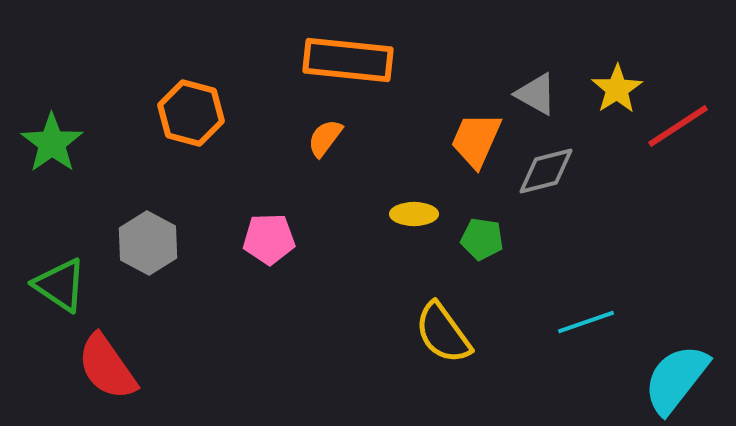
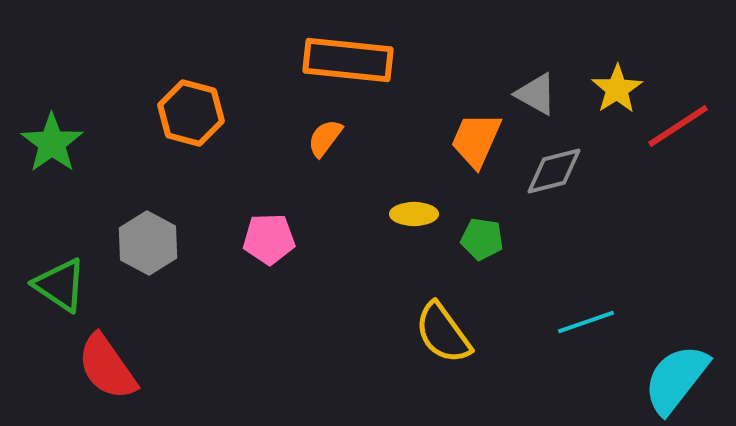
gray diamond: moved 8 px right
